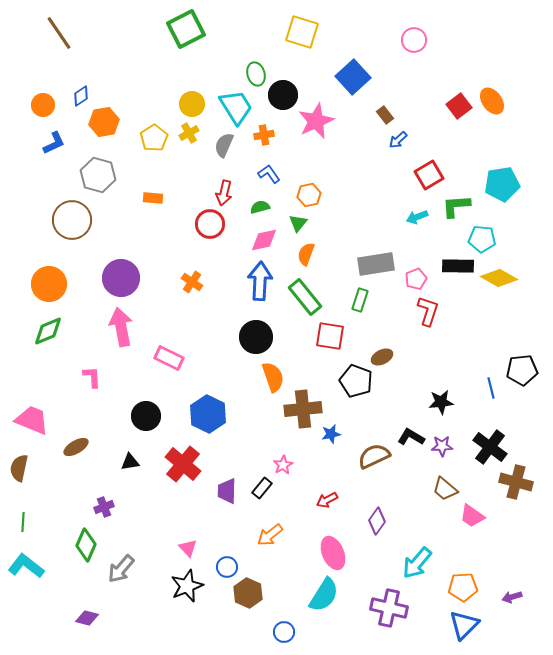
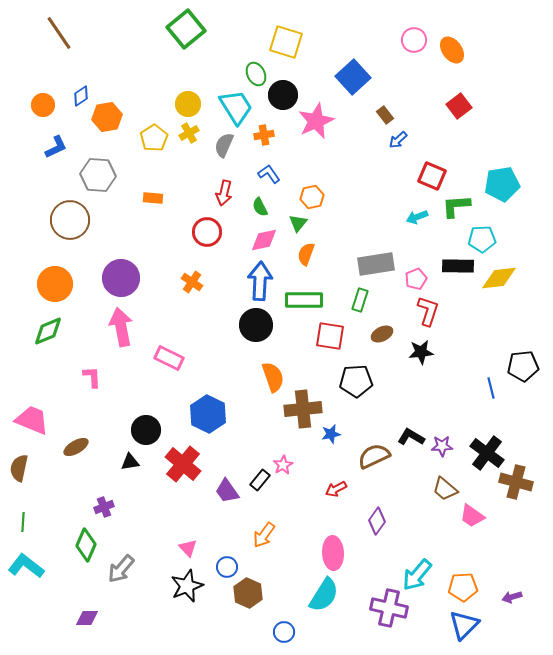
green square at (186, 29): rotated 12 degrees counterclockwise
yellow square at (302, 32): moved 16 px left, 10 px down
green ellipse at (256, 74): rotated 10 degrees counterclockwise
orange ellipse at (492, 101): moved 40 px left, 51 px up
yellow circle at (192, 104): moved 4 px left
orange hexagon at (104, 122): moved 3 px right, 5 px up
blue L-shape at (54, 143): moved 2 px right, 4 px down
gray hexagon at (98, 175): rotated 12 degrees counterclockwise
red square at (429, 175): moved 3 px right, 1 px down; rotated 36 degrees counterclockwise
orange hexagon at (309, 195): moved 3 px right, 2 px down
green semicircle at (260, 207): rotated 102 degrees counterclockwise
brown circle at (72, 220): moved 2 px left
red circle at (210, 224): moved 3 px left, 8 px down
cyan pentagon at (482, 239): rotated 8 degrees counterclockwise
yellow diamond at (499, 278): rotated 36 degrees counterclockwise
orange circle at (49, 284): moved 6 px right
green rectangle at (305, 297): moved 1 px left, 3 px down; rotated 51 degrees counterclockwise
black circle at (256, 337): moved 12 px up
brown ellipse at (382, 357): moved 23 px up
black pentagon at (522, 370): moved 1 px right, 4 px up
black pentagon at (356, 381): rotated 24 degrees counterclockwise
black star at (441, 402): moved 20 px left, 50 px up
black circle at (146, 416): moved 14 px down
black cross at (490, 447): moved 3 px left, 6 px down
black rectangle at (262, 488): moved 2 px left, 8 px up
purple trapezoid at (227, 491): rotated 36 degrees counterclockwise
red arrow at (327, 500): moved 9 px right, 11 px up
orange arrow at (270, 535): moved 6 px left; rotated 16 degrees counterclockwise
pink ellipse at (333, 553): rotated 20 degrees clockwise
cyan arrow at (417, 563): moved 12 px down
purple diamond at (87, 618): rotated 15 degrees counterclockwise
